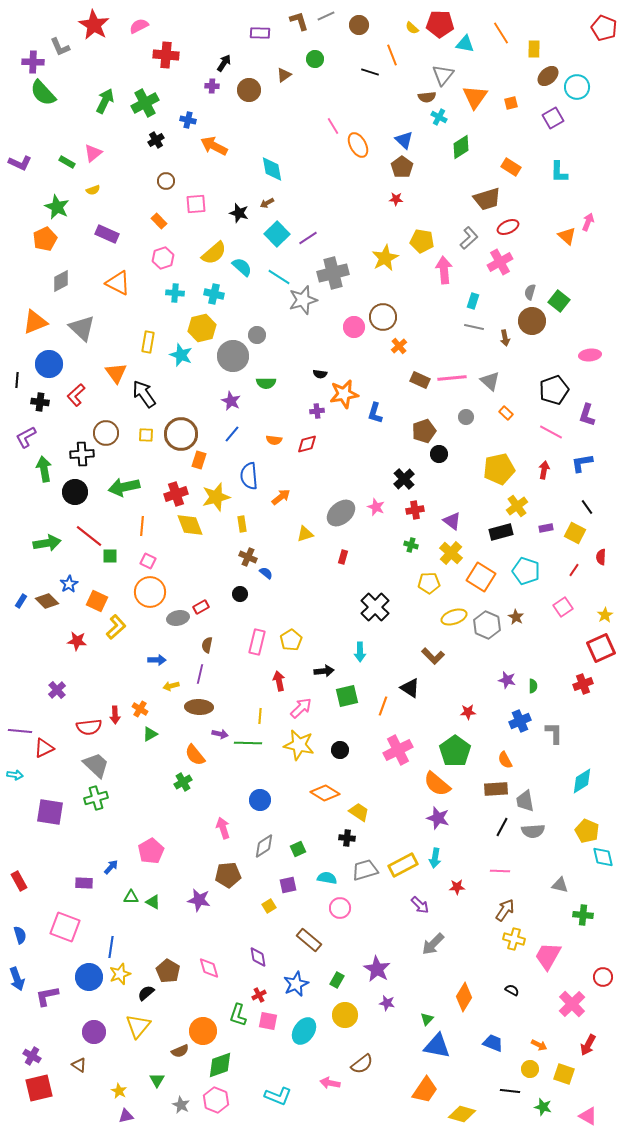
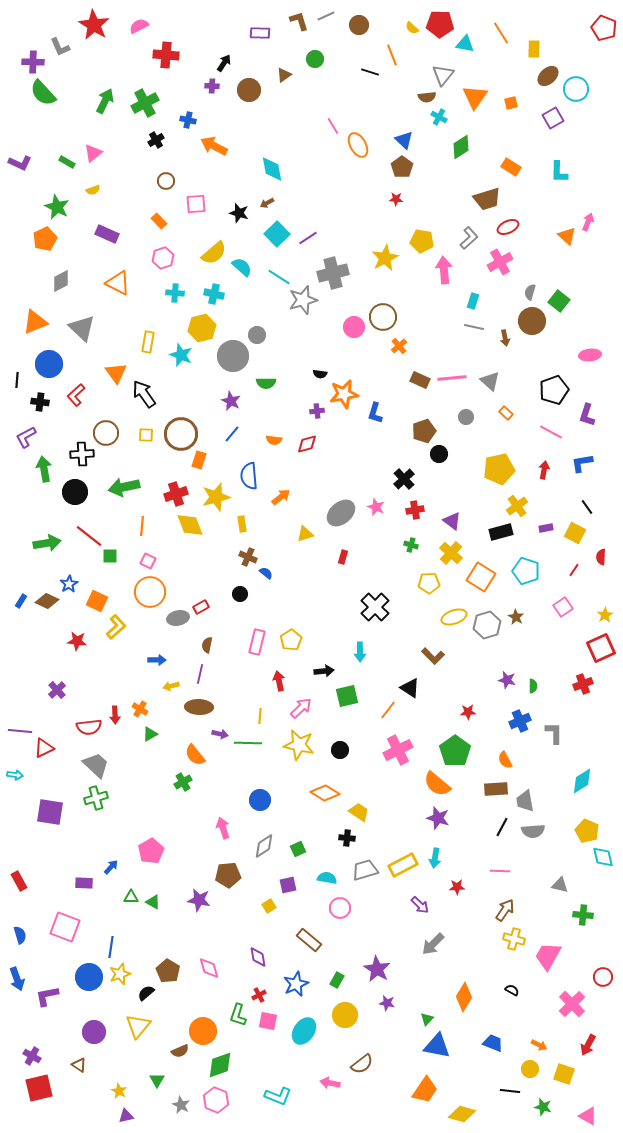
cyan circle at (577, 87): moved 1 px left, 2 px down
brown diamond at (47, 601): rotated 20 degrees counterclockwise
gray hexagon at (487, 625): rotated 20 degrees clockwise
orange line at (383, 706): moved 5 px right, 4 px down; rotated 18 degrees clockwise
